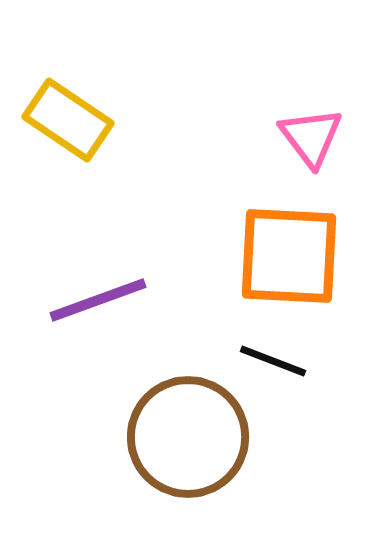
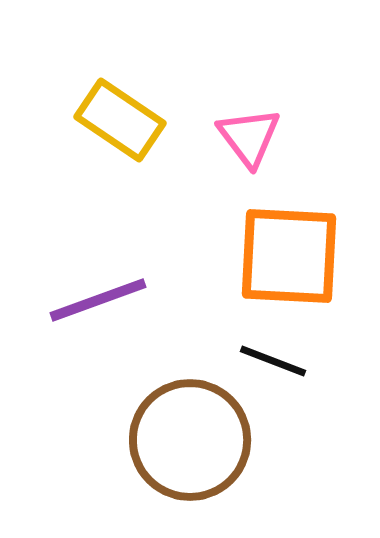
yellow rectangle: moved 52 px right
pink triangle: moved 62 px left
brown circle: moved 2 px right, 3 px down
